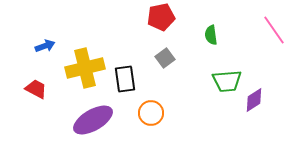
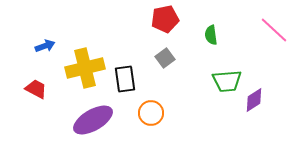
red pentagon: moved 4 px right, 2 px down
pink line: rotated 12 degrees counterclockwise
